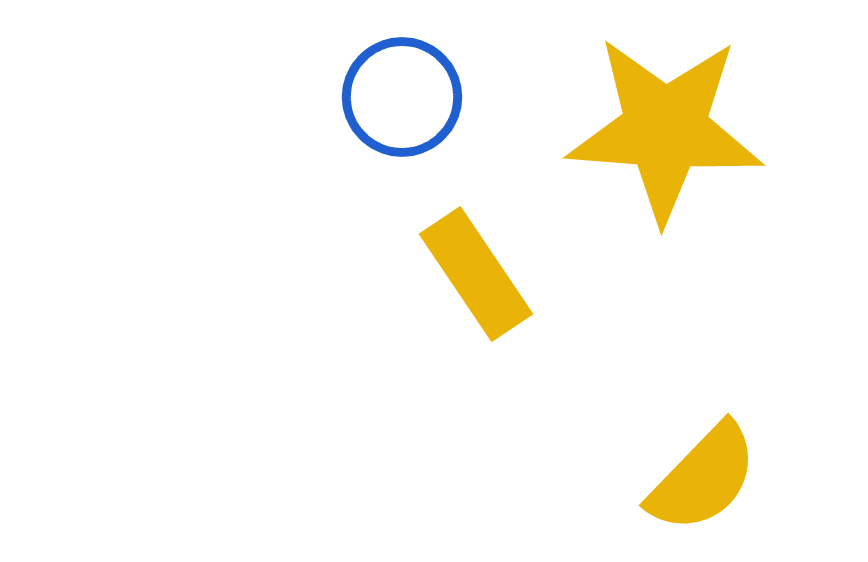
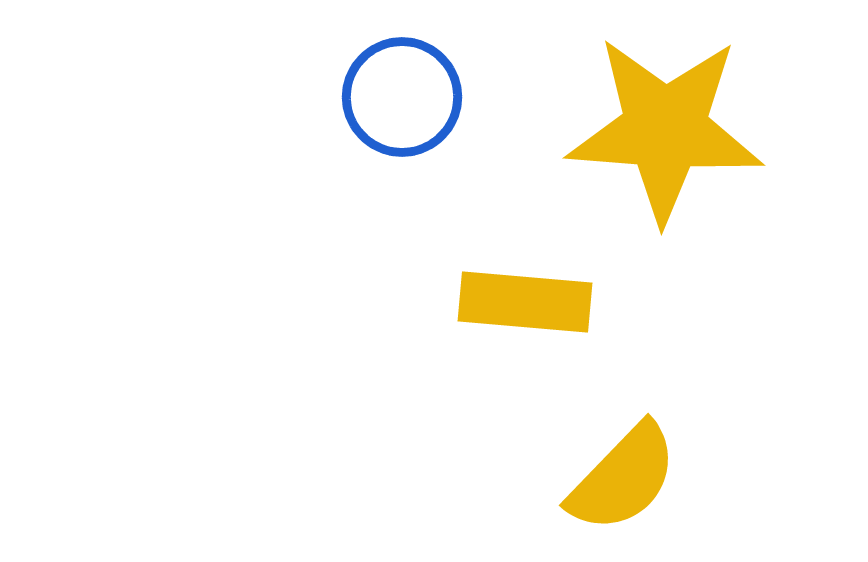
yellow rectangle: moved 49 px right, 28 px down; rotated 51 degrees counterclockwise
yellow semicircle: moved 80 px left
